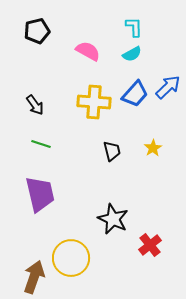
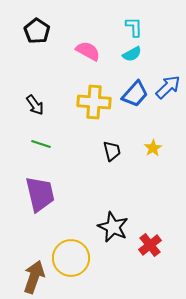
black pentagon: rotated 25 degrees counterclockwise
black star: moved 8 px down
